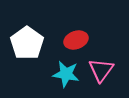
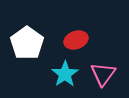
pink triangle: moved 2 px right, 4 px down
cyan star: moved 1 px left; rotated 28 degrees clockwise
